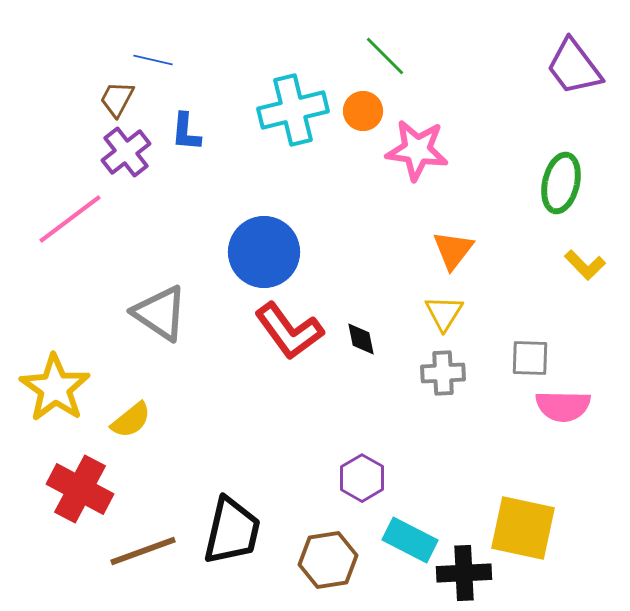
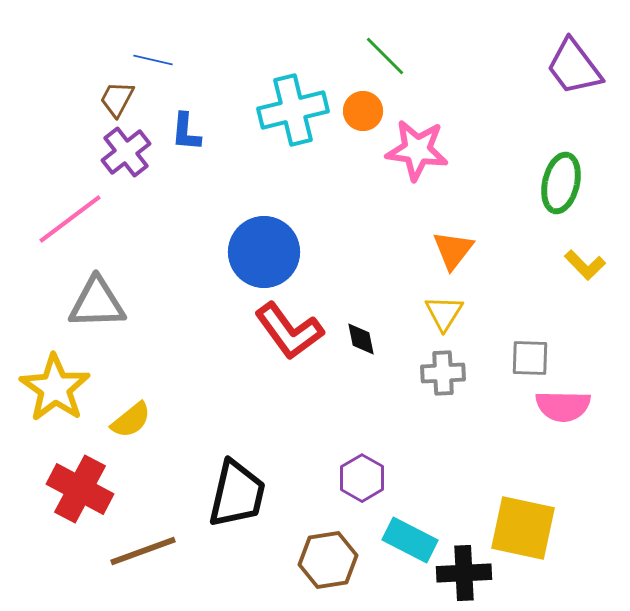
gray triangle: moved 63 px left, 10 px up; rotated 36 degrees counterclockwise
black trapezoid: moved 5 px right, 37 px up
